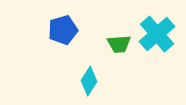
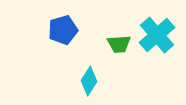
cyan cross: moved 1 px down
